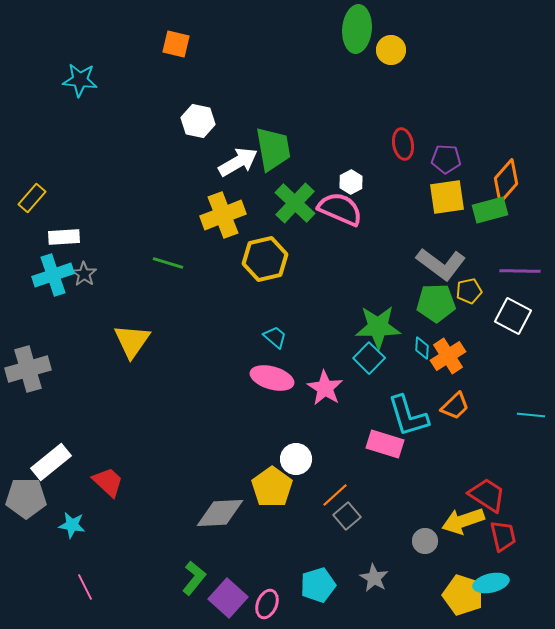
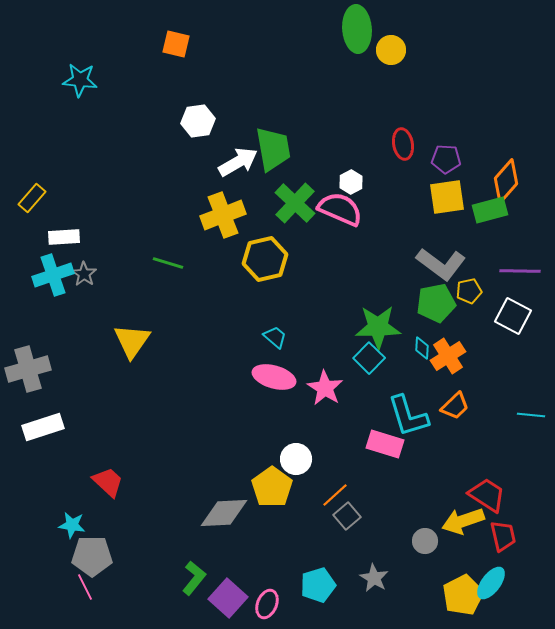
green ellipse at (357, 29): rotated 9 degrees counterclockwise
white hexagon at (198, 121): rotated 20 degrees counterclockwise
green pentagon at (436, 303): rotated 9 degrees counterclockwise
pink ellipse at (272, 378): moved 2 px right, 1 px up
white rectangle at (51, 462): moved 8 px left, 35 px up; rotated 21 degrees clockwise
gray pentagon at (26, 498): moved 66 px right, 58 px down
gray diamond at (220, 513): moved 4 px right
cyan ellipse at (491, 583): rotated 40 degrees counterclockwise
yellow pentagon at (463, 595): rotated 27 degrees clockwise
